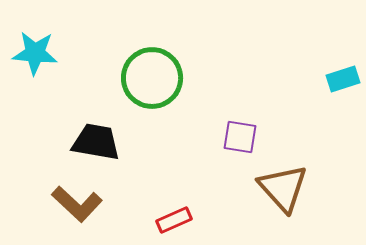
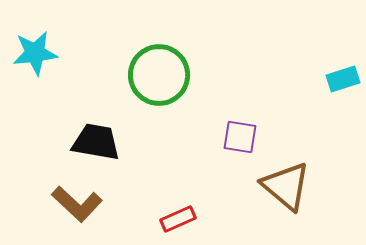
cyan star: rotated 12 degrees counterclockwise
green circle: moved 7 px right, 3 px up
brown triangle: moved 3 px right, 2 px up; rotated 8 degrees counterclockwise
red rectangle: moved 4 px right, 1 px up
